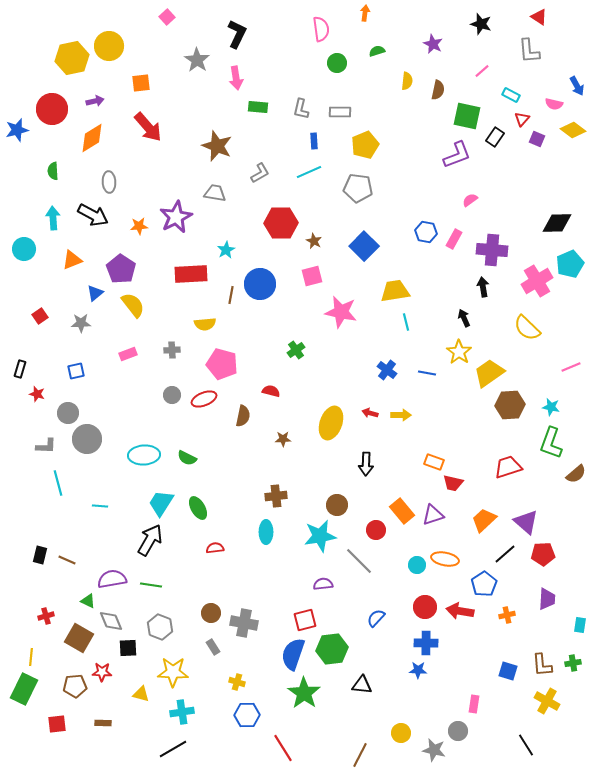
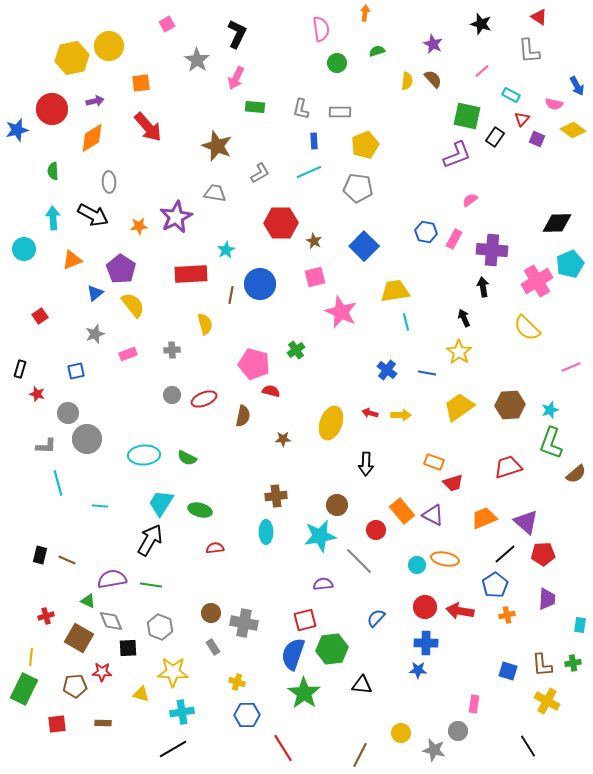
pink square at (167, 17): moved 7 px down; rotated 14 degrees clockwise
pink arrow at (236, 78): rotated 35 degrees clockwise
brown semicircle at (438, 90): moved 5 px left, 11 px up; rotated 54 degrees counterclockwise
green rectangle at (258, 107): moved 3 px left
pink square at (312, 276): moved 3 px right, 1 px down
pink star at (341, 312): rotated 12 degrees clockwise
gray star at (81, 323): moved 14 px right, 11 px down; rotated 18 degrees counterclockwise
yellow semicircle at (205, 324): rotated 100 degrees counterclockwise
pink pentagon at (222, 364): moved 32 px right
yellow trapezoid at (489, 373): moved 30 px left, 34 px down
cyan star at (551, 407): moved 1 px left, 3 px down; rotated 30 degrees counterclockwise
red trapezoid at (453, 483): rotated 30 degrees counterclockwise
green ellipse at (198, 508): moved 2 px right, 2 px down; rotated 45 degrees counterclockwise
purple triangle at (433, 515): rotated 45 degrees clockwise
orange trapezoid at (484, 520): moved 2 px up; rotated 20 degrees clockwise
blue pentagon at (484, 584): moved 11 px right, 1 px down
black line at (526, 745): moved 2 px right, 1 px down
